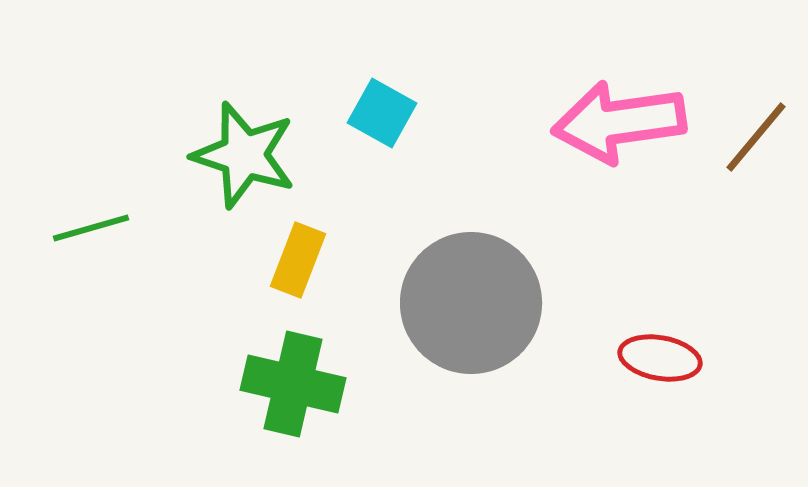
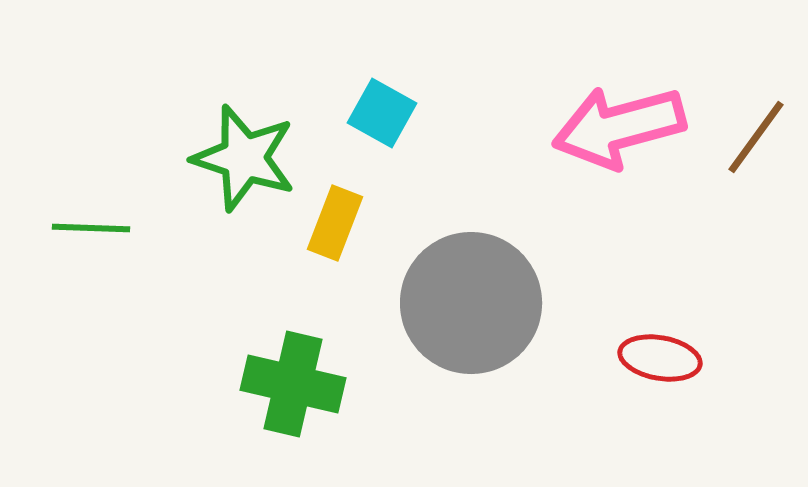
pink arrow: moved 5 px down; rotated 7 degrees counterclockwise
brown line: rotated 4 degrees counterclockwise
green star: moved 3 px down
green line: rotated 18 degrees clockwise
yellow rectangle: moved 37 px right, 37 px up
